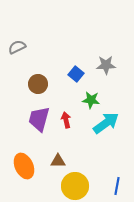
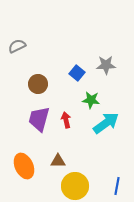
gray semicircle: moved 1 px up
blue square: moved 1 px right, 1 px up
